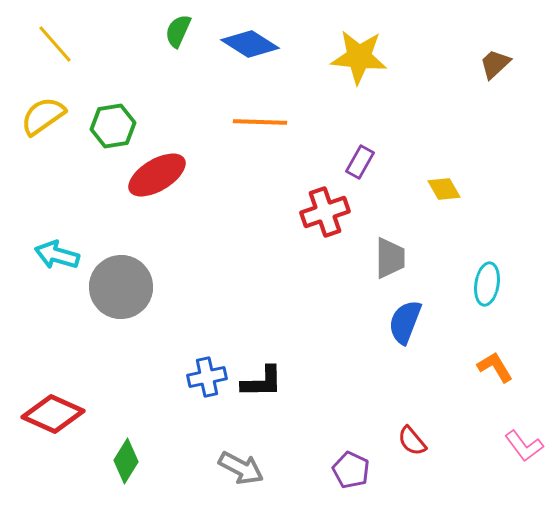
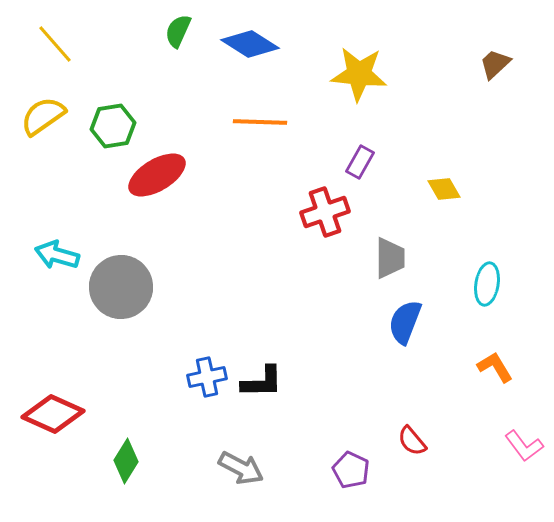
yellow star: moved 17 px down
